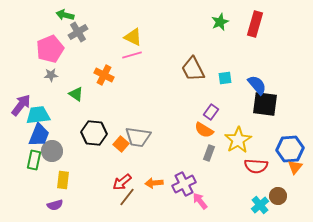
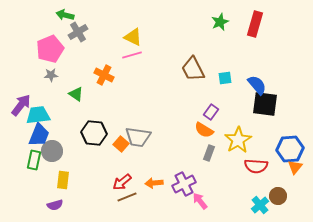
brown line: rotated 30 degrees clockwise
